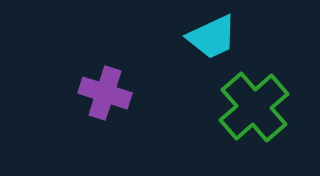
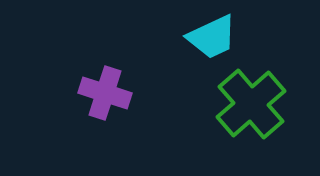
green cross: moved 3 px left, 3 px up
